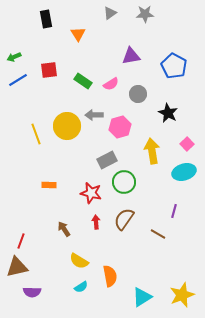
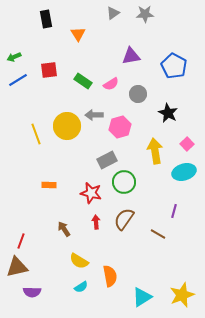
gray triangle: moved 3 px right
yellow arrow: moved 3 px right
